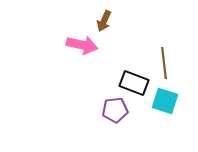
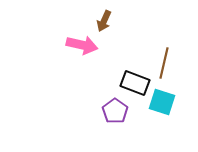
brown line: rotated 20 degrees clockwise
black rectangle: moved 1 px right
cyan square: moved 3 px left, 1 px down
purple pentagon: moved 1 px down; rotated 30 degrees counterclockwise
